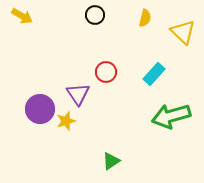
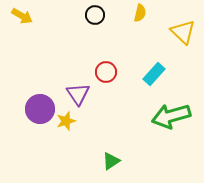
yellow semicircle: moved 5 px left, 5 px up
